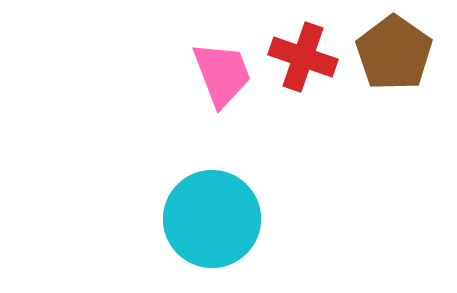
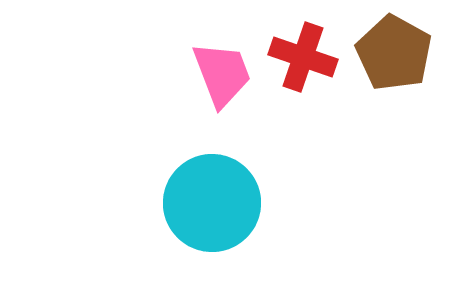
brown pentagon: rotated 6 degrees counterclockwise
cyan circle: moved 16 px up
